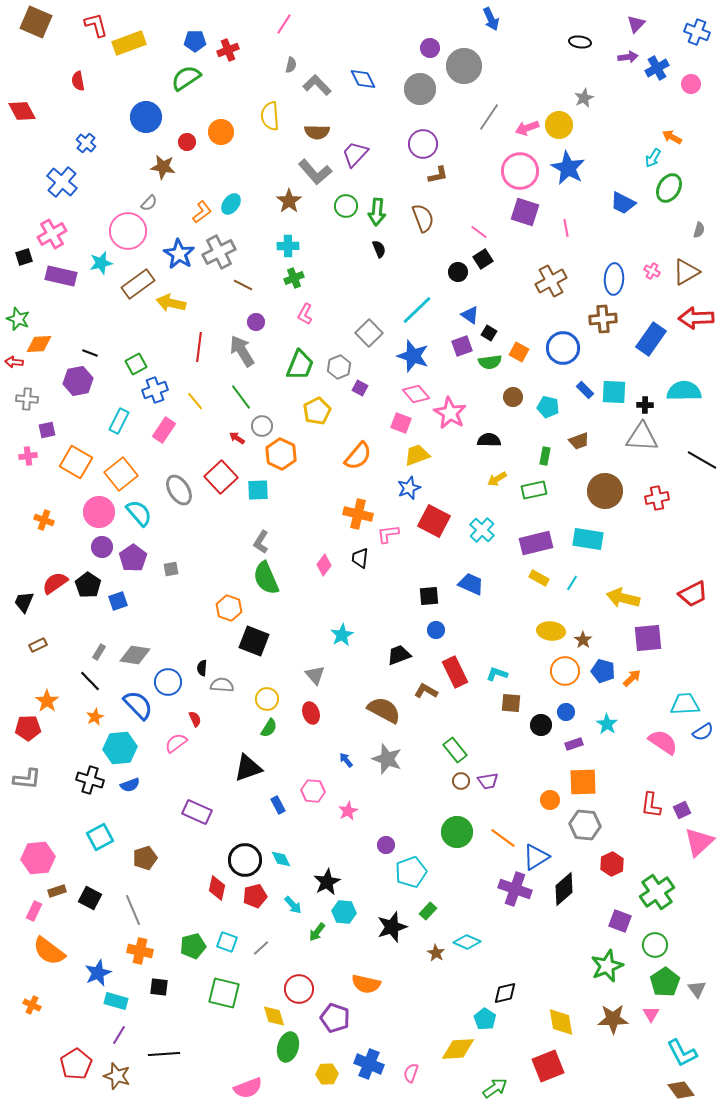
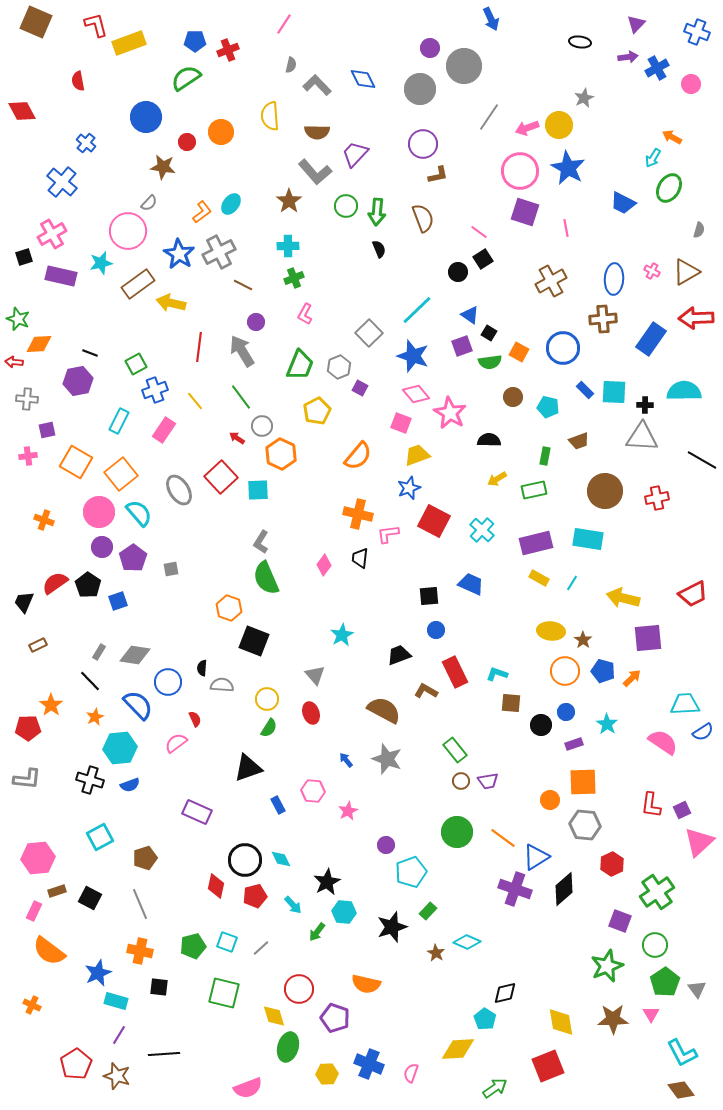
orange star at (47, 701): moved 4 px right, 4 px down
red diamond at (217, 888): moved 1 px left, 2 px up
gray line at (133, 910): moved 7 px right, 6 px up
